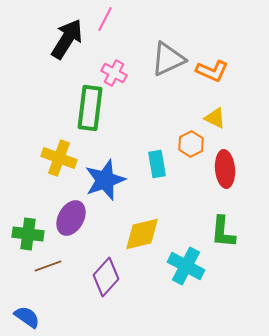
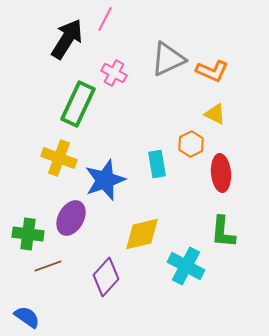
green rectangle: moved 12 px left, 4 px up; rotated 18 degrees clockwise
yellow triangle: moved 4 px up
red ellipse: moved 4 px left, 4 px down
